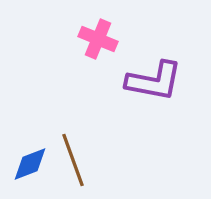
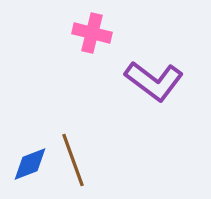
pink cross: moved 6 px left, 6 px up; rotated 9 degrees counterclockwise
purple L-shape: rotated 26 degrees clockwise
